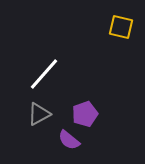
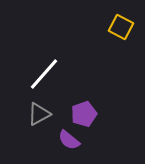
yellow square: rotated 15 degrees clockwise
purple pentagon: moved 1 px left
